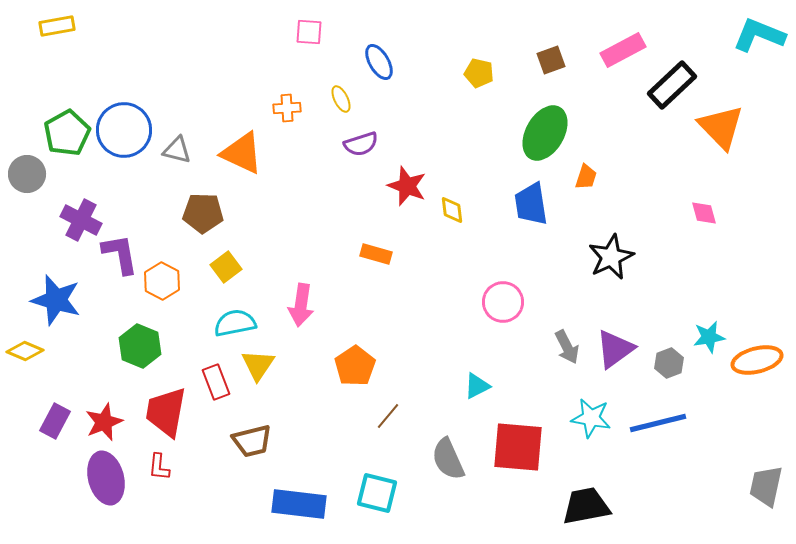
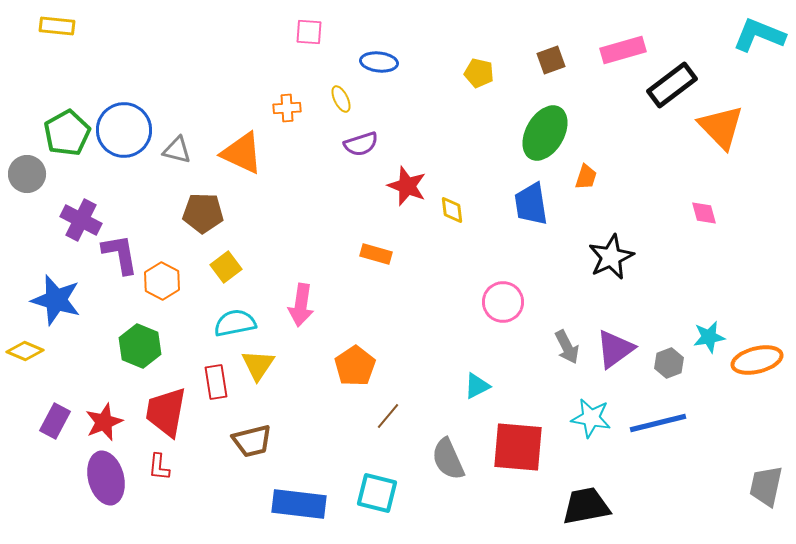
yellow rectangle at (57, 26): rotated 16 degrees clockwise
pink rectangle at (623, 50): rotated 12 degrees clockwise
blue ellipse at (379, 62): rotated 54 degrees counterclockwise
black rectangle at (672, 85): rotated 6 degrees clockwise
red rectangle at (216, 382): rotated 12 degrees clockwise
